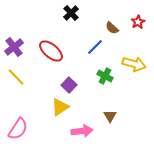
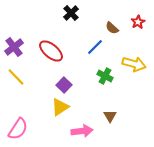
purple square: moved 5 px left
